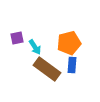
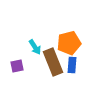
purple square: moved 28 px down
brown rectangle: moved 6 px right, 7 px up; rotated 32 degrees clockwise
